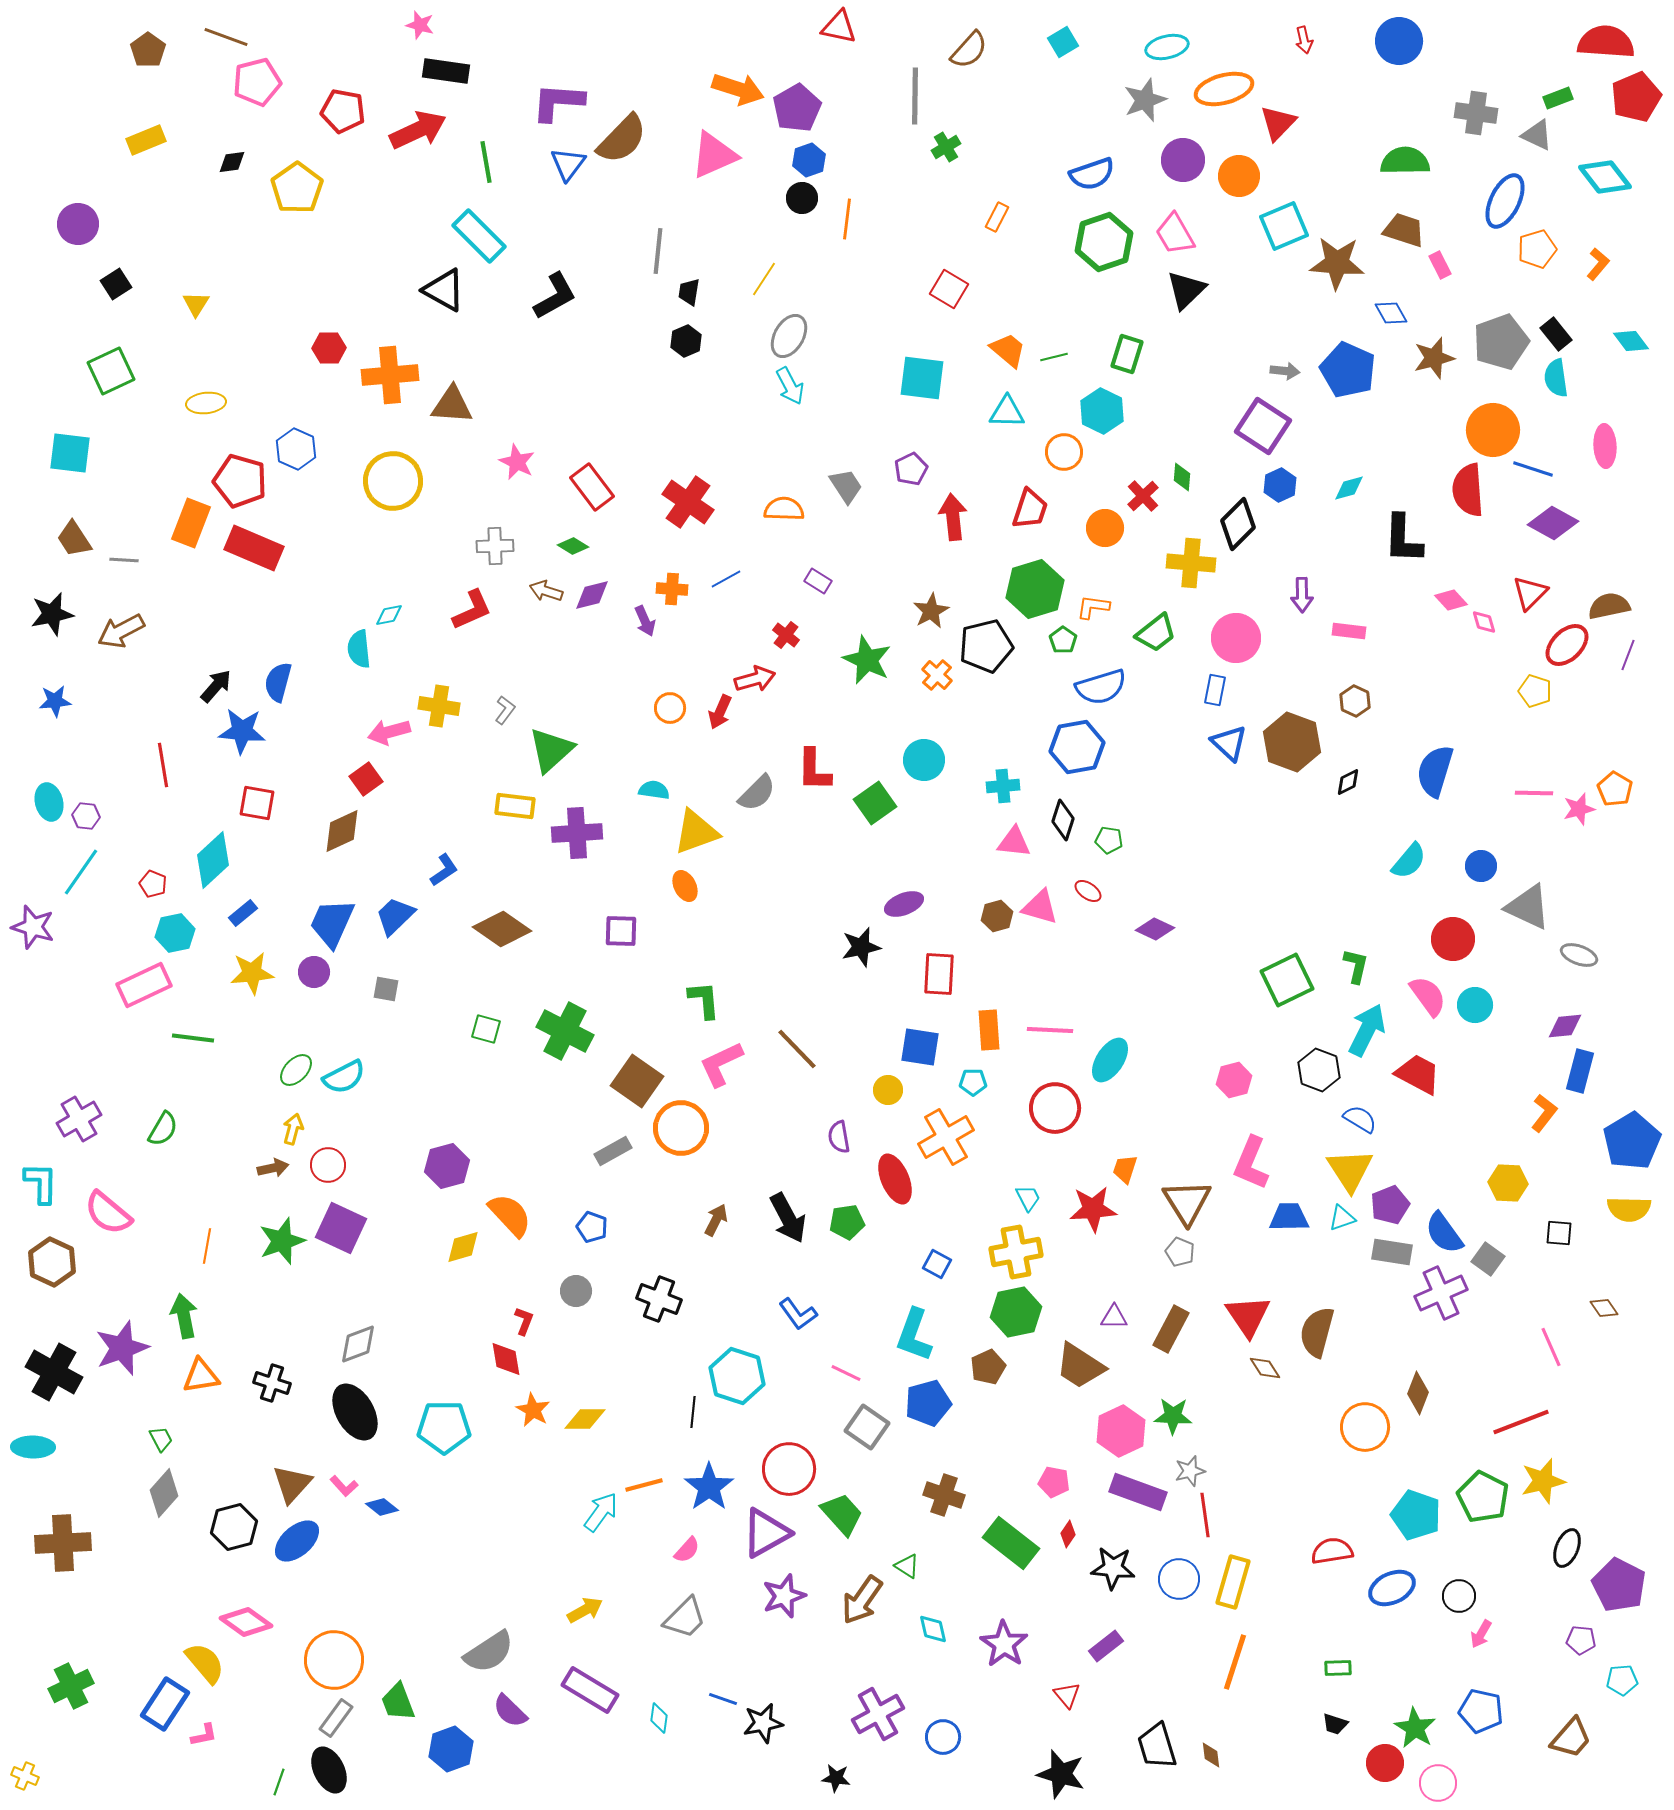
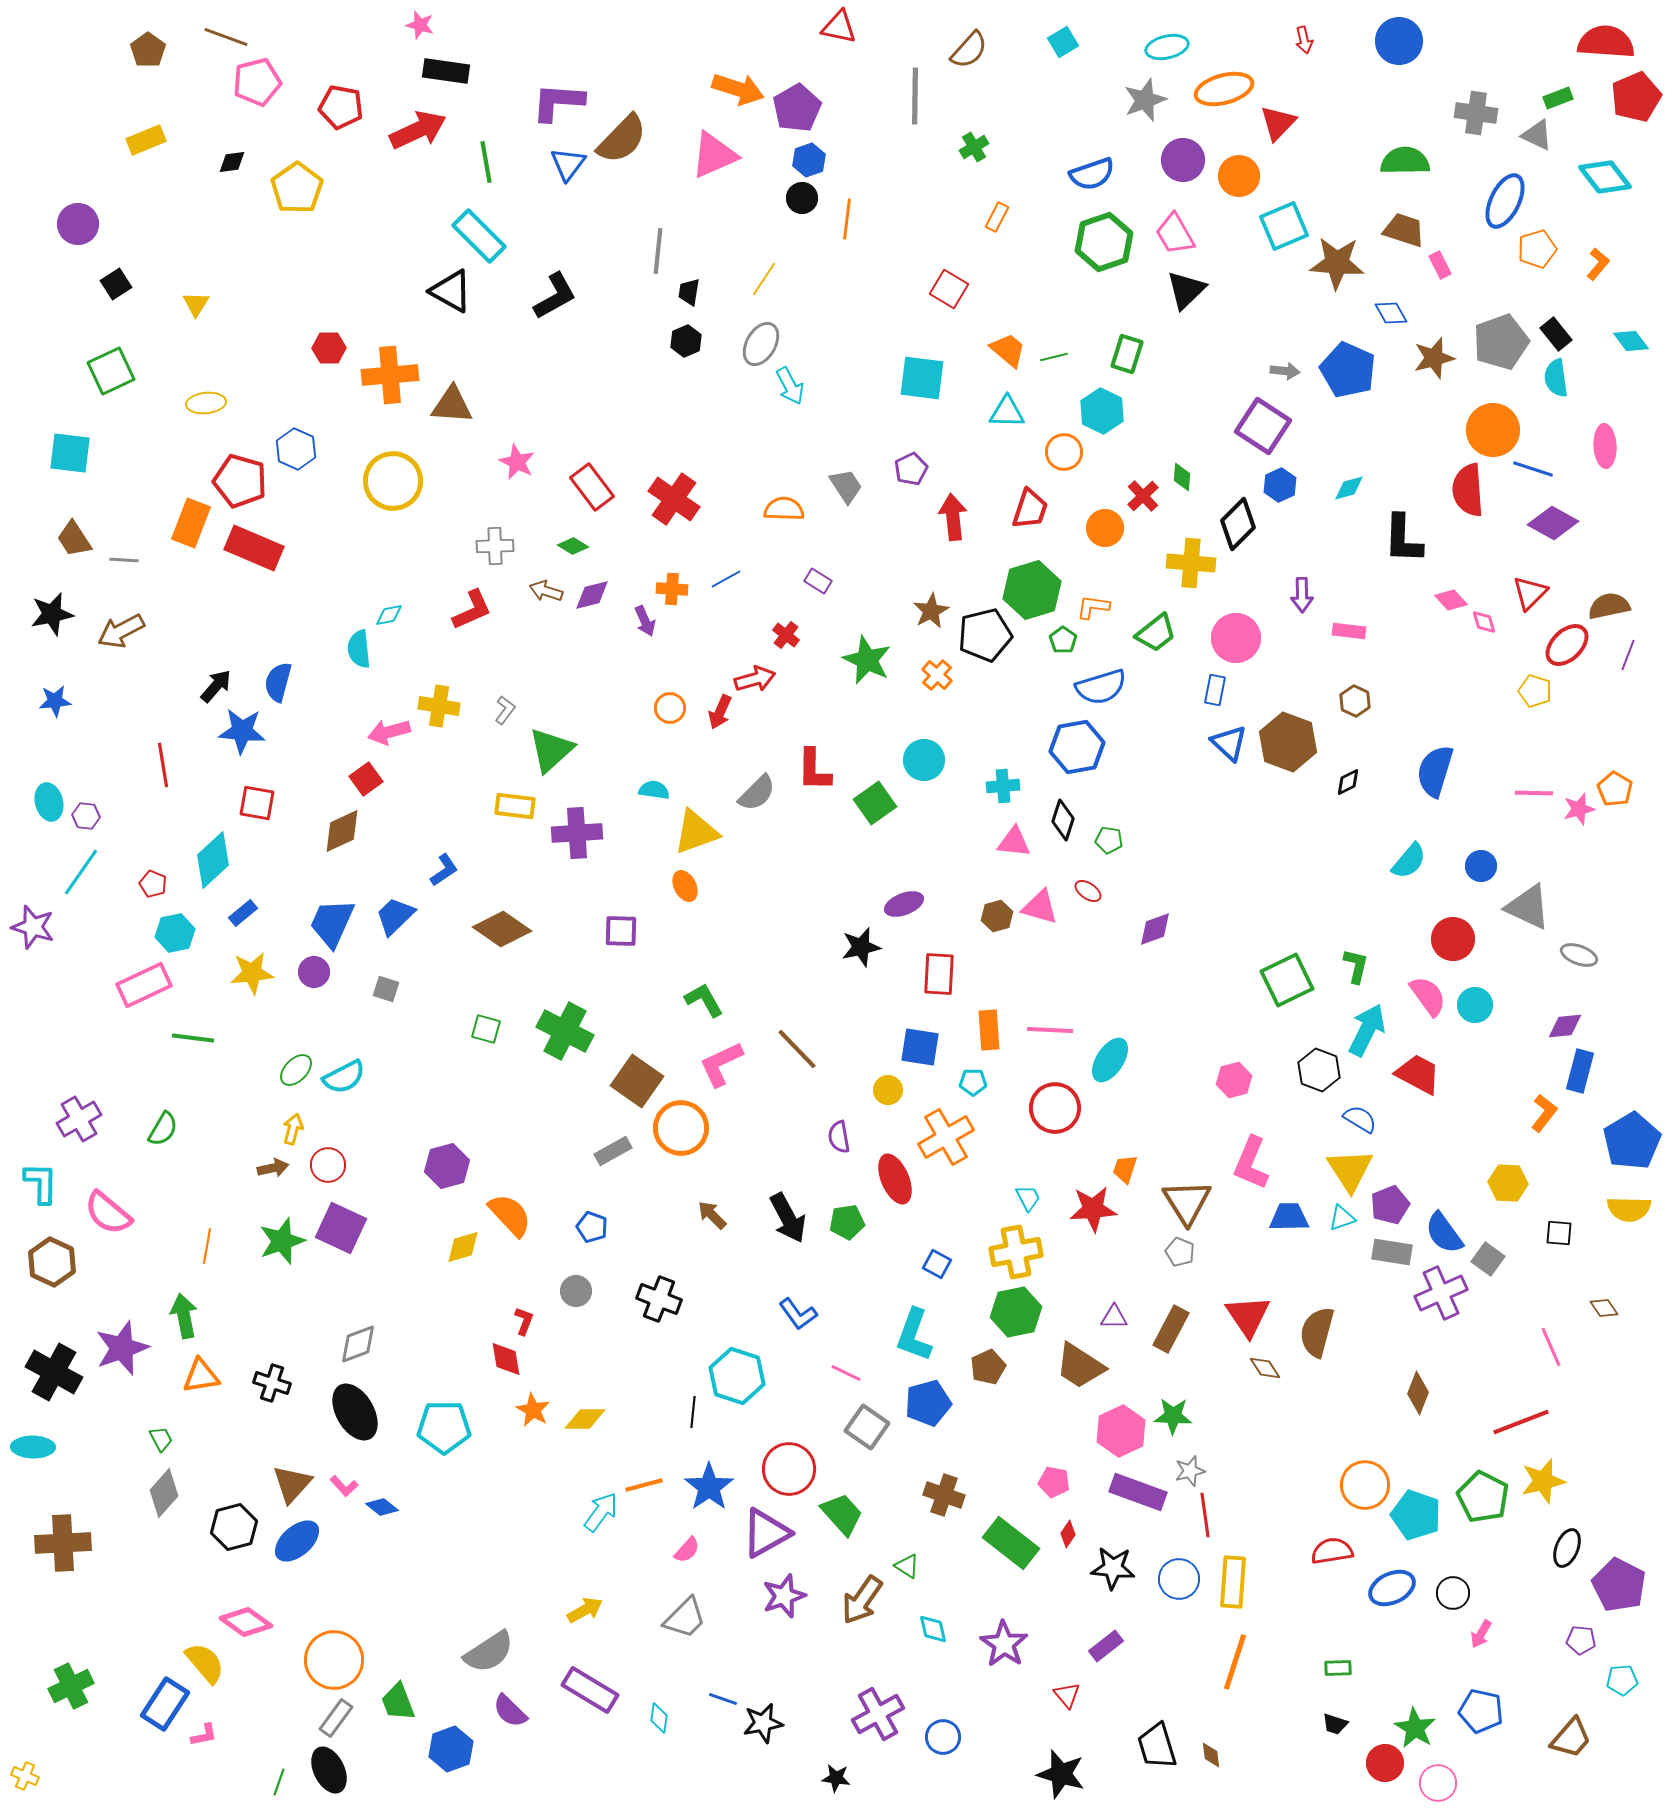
red pentagon at (343, 111): moved 2 px left, 4 px up
green cross at (946, 147): moved 28 px right
black triangle at (444, 290): moved 7 px right, 1 px down
gray ellipse at (789, 336): moved 28 px left, 8 px down
red cross at (688, 502): moved 14 px left, 3 px up
green hexagon at (1035, 589): moved 3 px left, 1 px down
black pentagon at (986, 646): moved 1 px left, 11 px up
brown hexagon at (1292, 742): moved 4 px left
purple diamond at (1155, 929): rotated 45 degrees counterclockwise
gray square at (386, 989): rotated 8 degrees clockwise
green L-shape at (704, 1000): rotated 24 degrees counterclockwise
brown arrow at (716, 1220): moved 4 px left, 5 px up; rotated 72 degrees counterclockwise
orange circle at (1365, 1427): moved 58 px down
yellow rectangle at (1233, 1582): rotated 12 degrees counterclockwise
black circle at (1459, 1596): moved 6 px left, 3 px up
